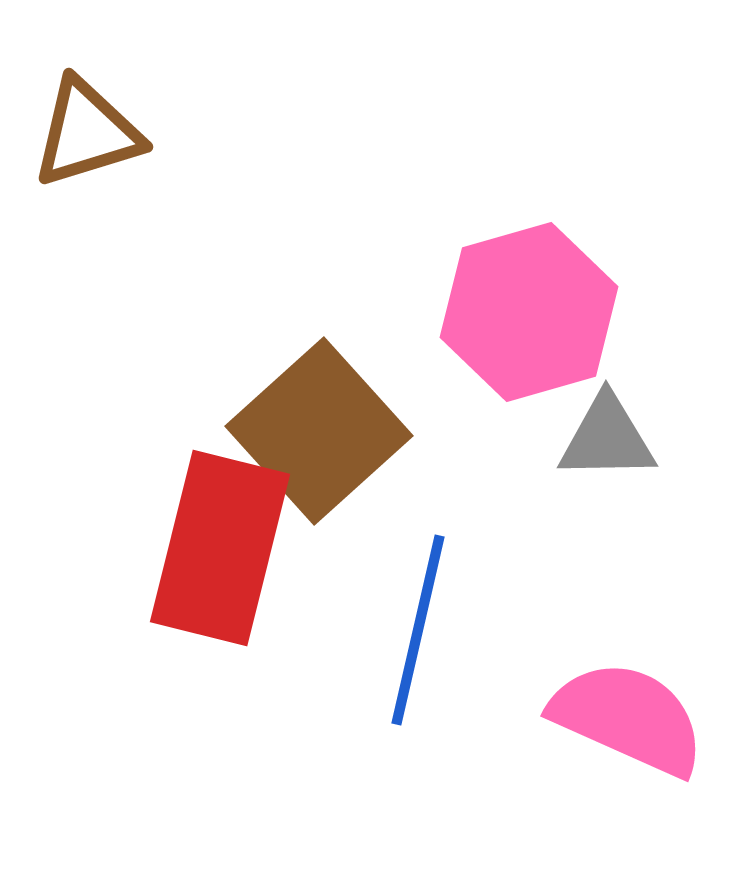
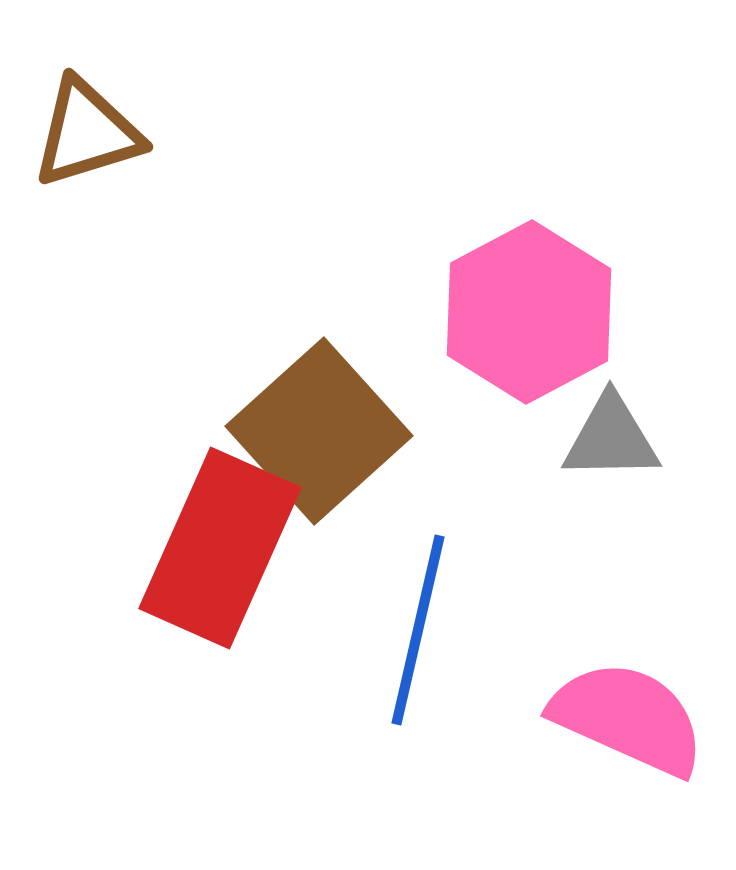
pink hexagon: rotated 12 degrees counterclockwise
gray triangle: moved 4 px right
red rectangle: rotated 10 degrees clockwise
